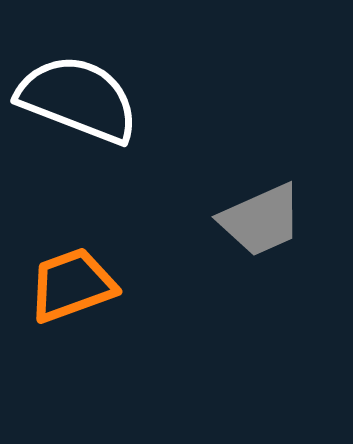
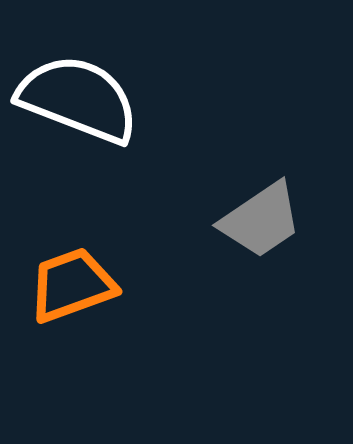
gray trapezoid: rotated 10 degrees counterclockwise
